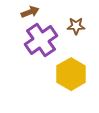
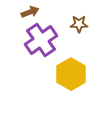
brown star: moved 3 px right, 2 px up
